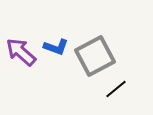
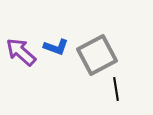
gray square: moved 2 px right, 1 px up
black line: rotated 60 degrees counterclockwise
